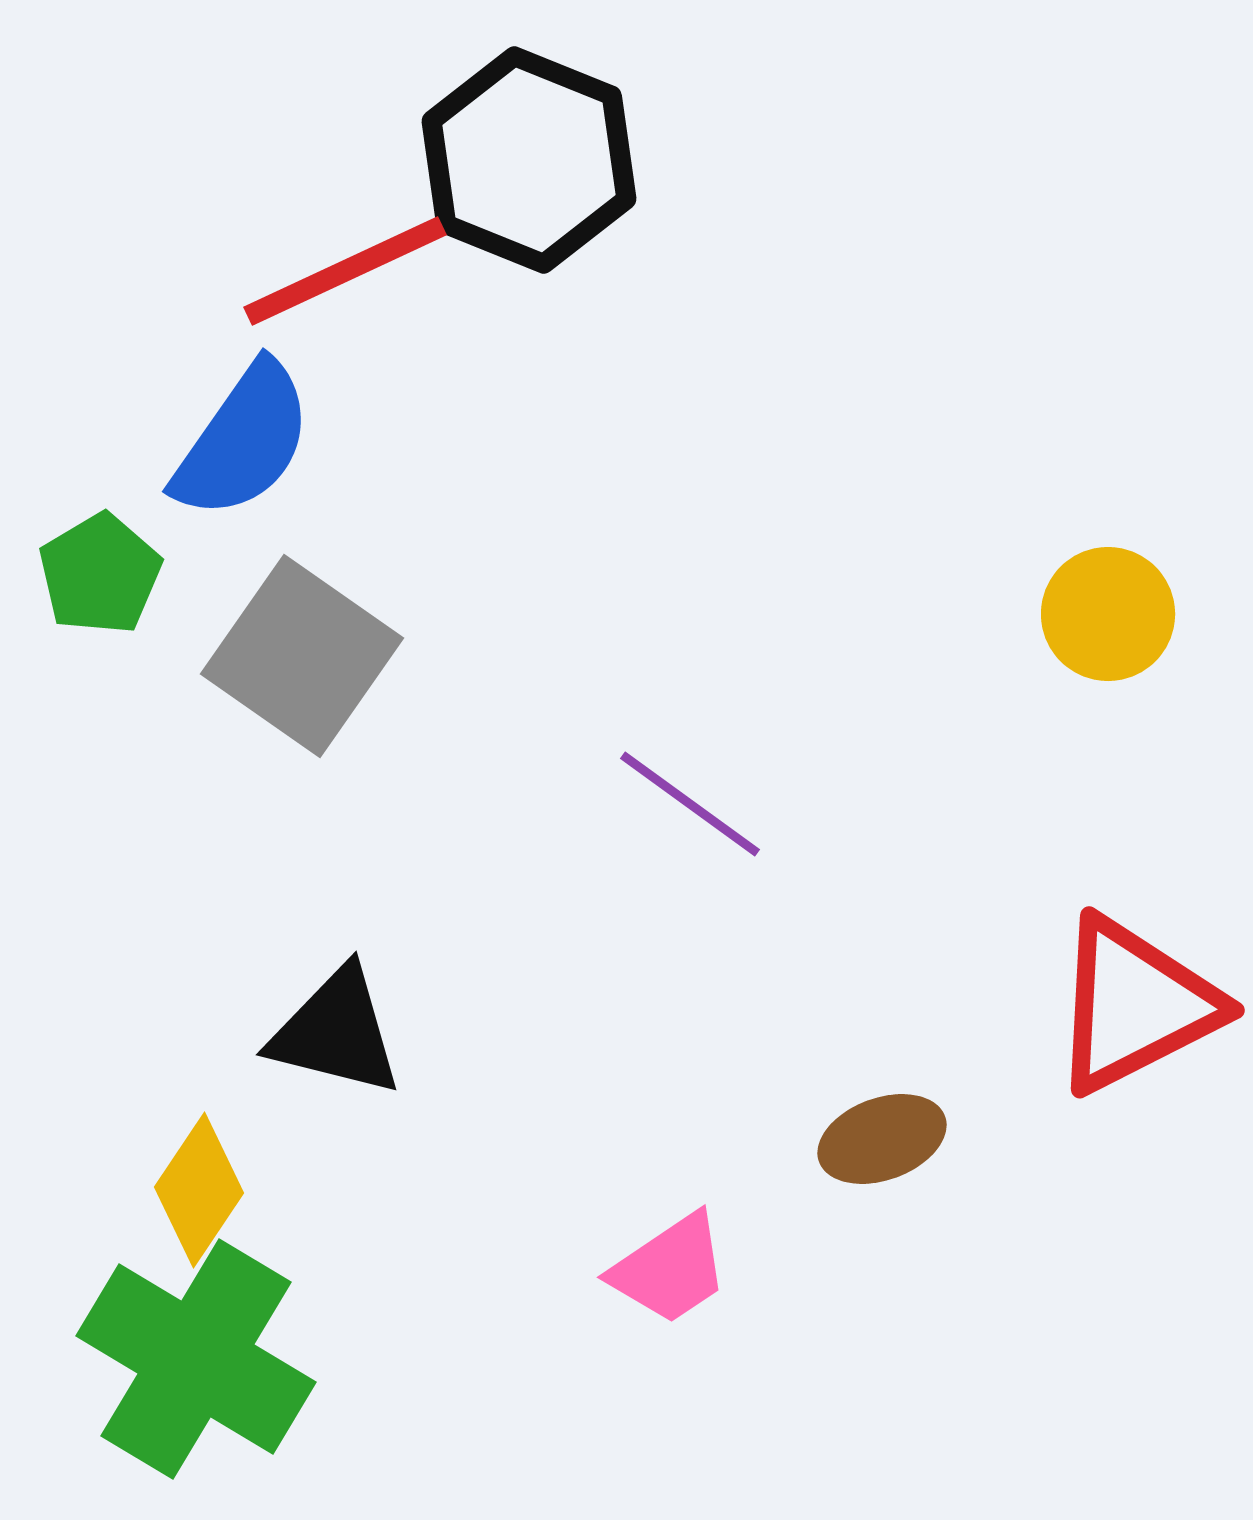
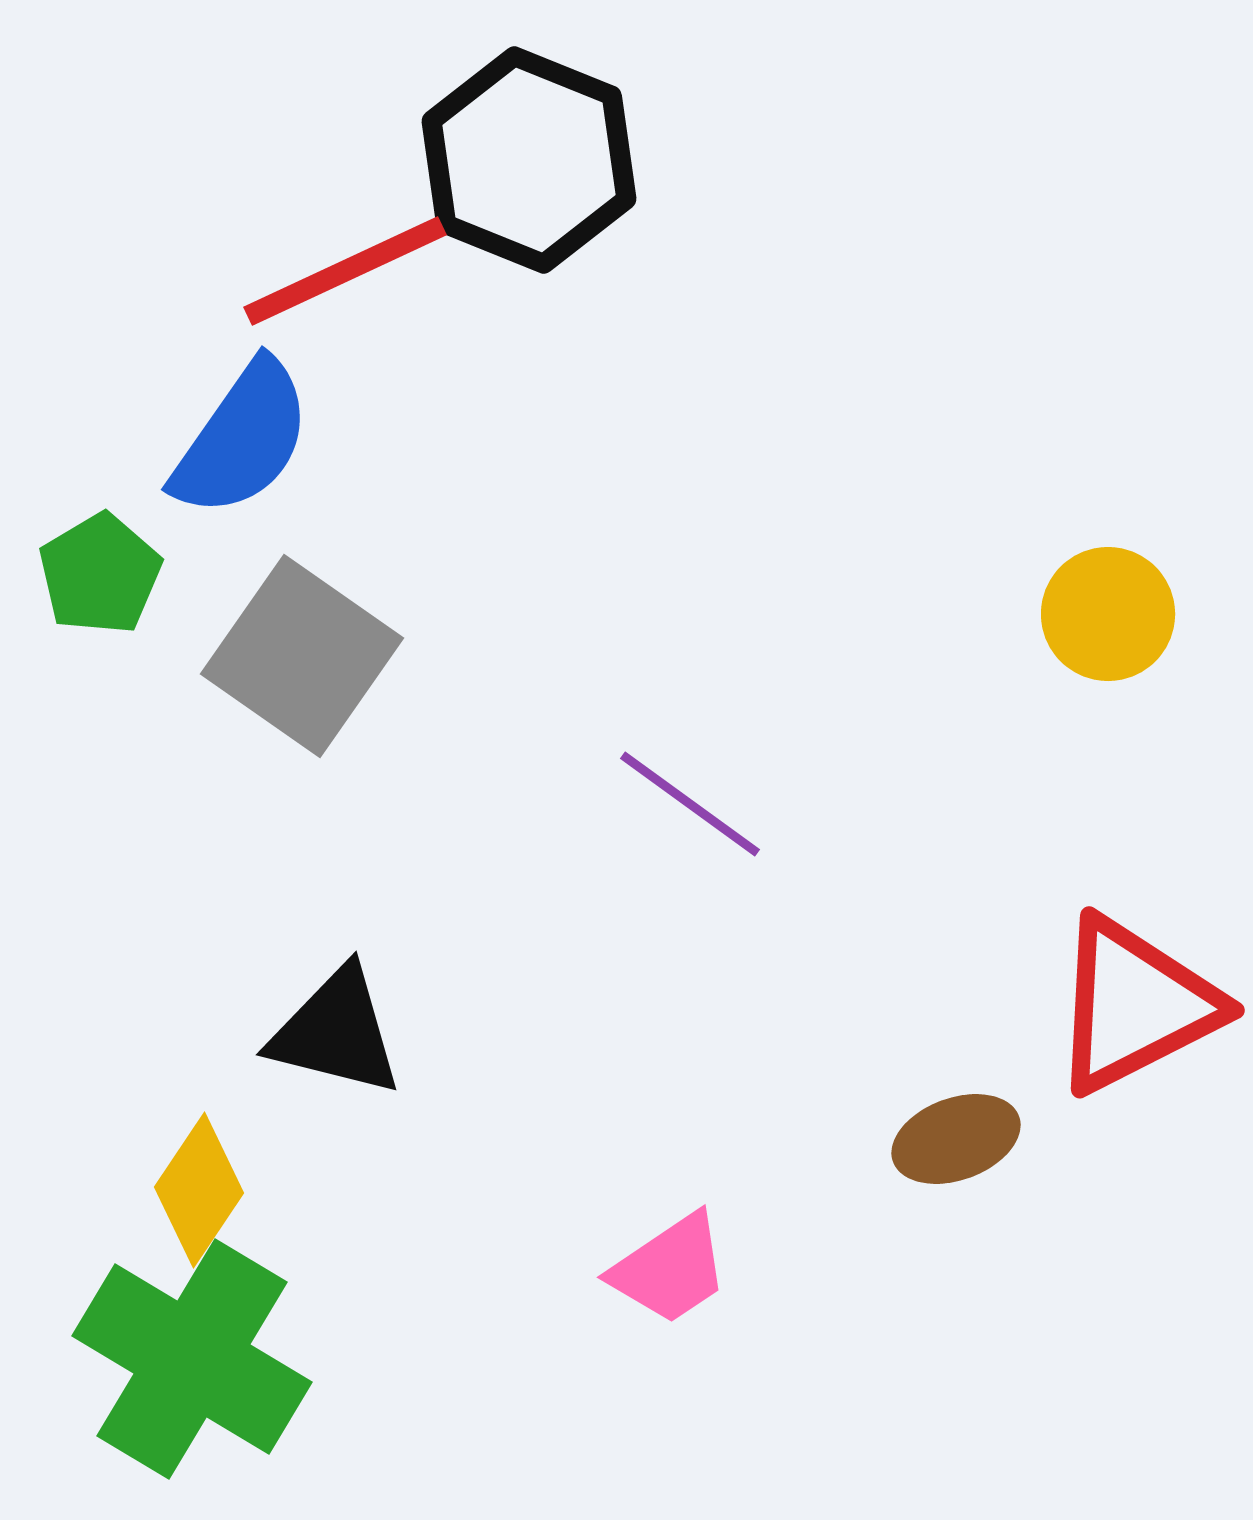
blue semicircle: moved 1 px left, 2 px up
brown ellipse: moved 74 px right
green cross: moved 4 px left
